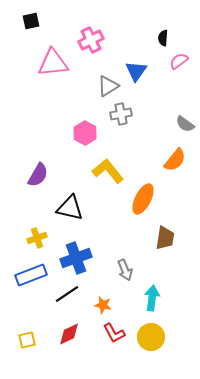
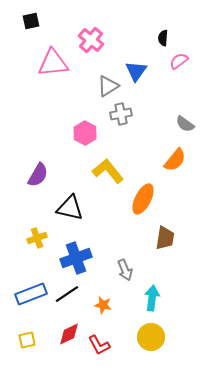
pink cross: rotated 25 degrees counterclockwise
blue rectangle: moved 19 px down
red L-shape: moved 15 px left, 12 px down
